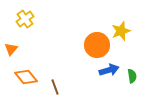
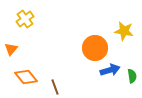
yellow star: moved 3 px right; rotated 30 degrees clockwise
orange circle: moved 2 px left, 3 px down
blue arrow: moved 1 px right
